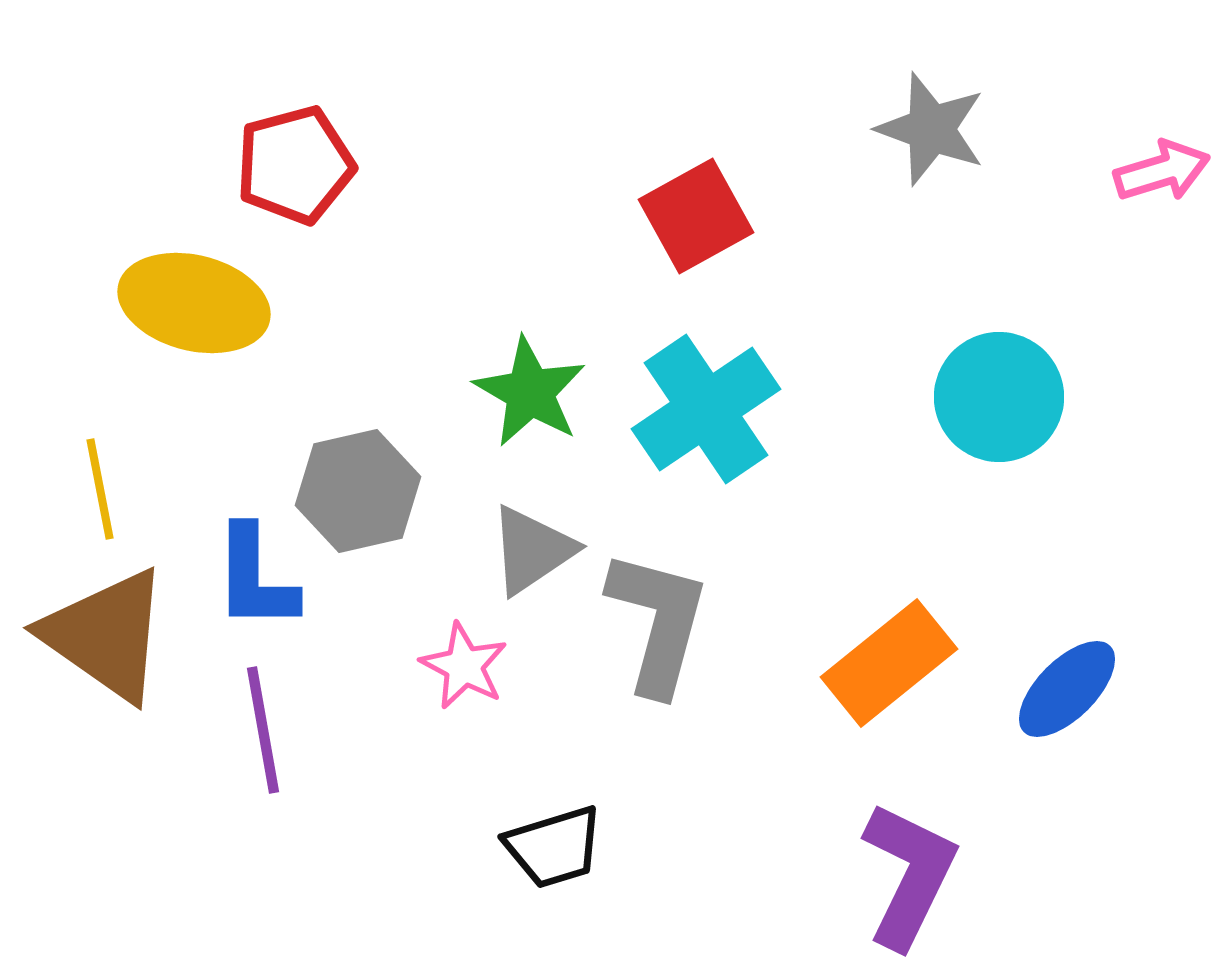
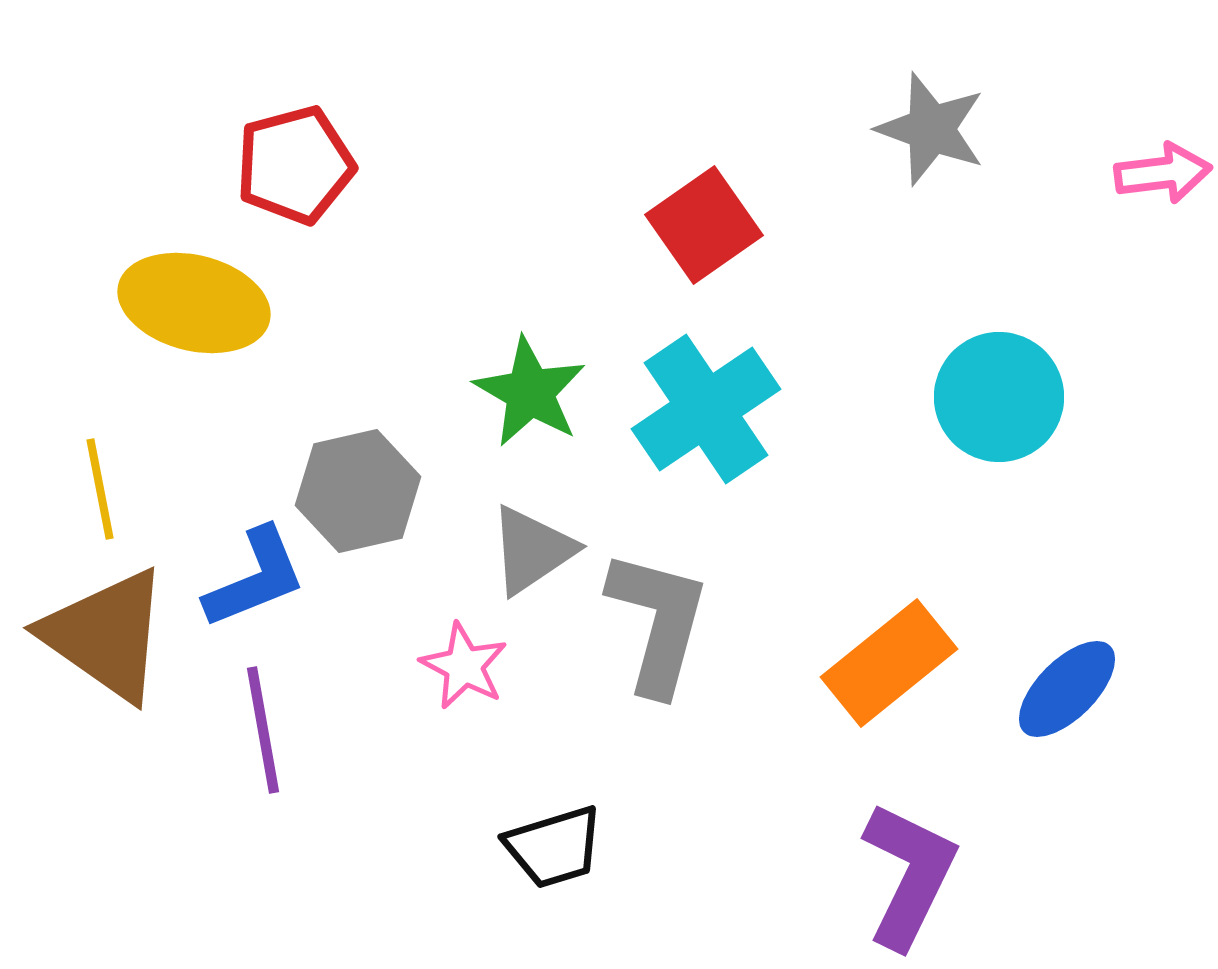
pink arrow: moved 1 px right, 2 px down; rotated 10 degrees clockwise
red square: moved 8 px right, 9 px down; rotated 6 degrees counterclockwise
blue L-shape: rotated 112 degrees counterclockwise
